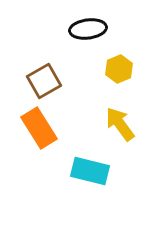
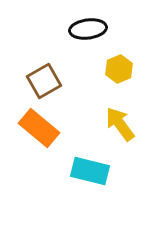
orange rectangle: rotated 18 degrees counterclockwise
